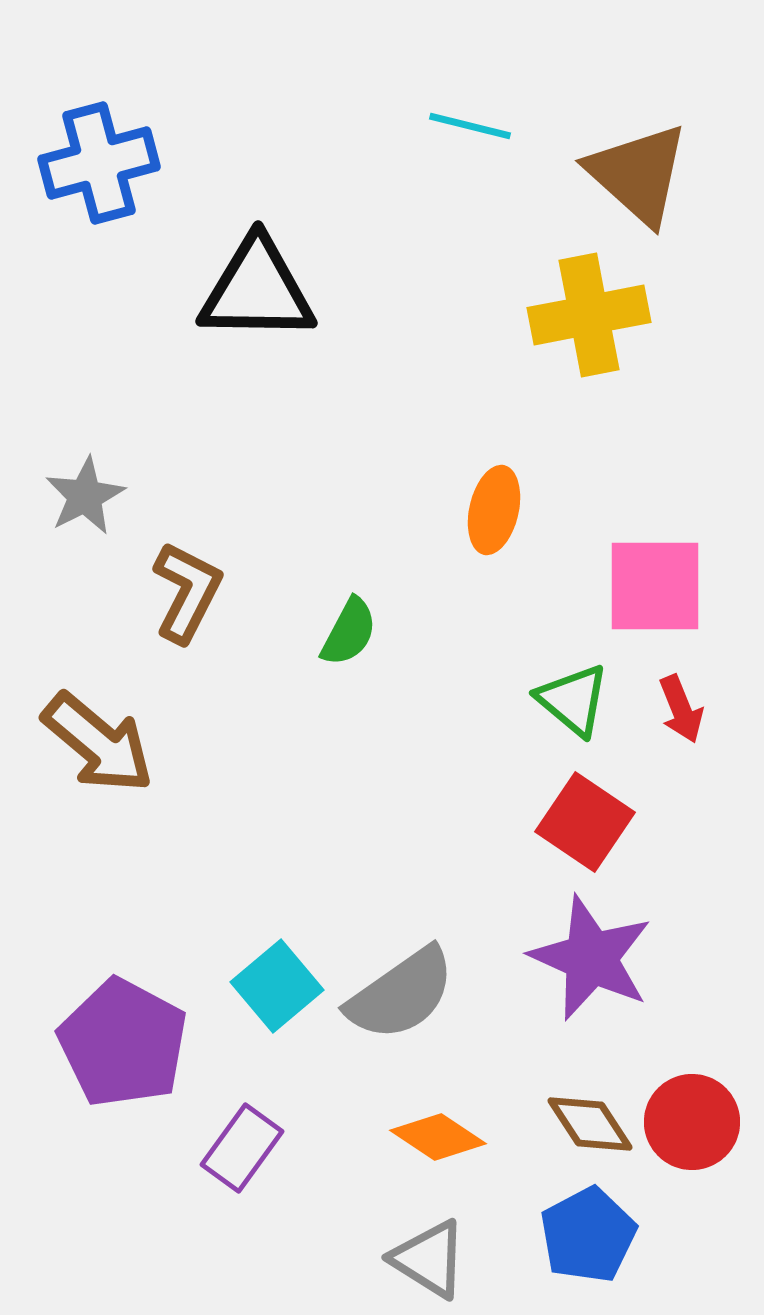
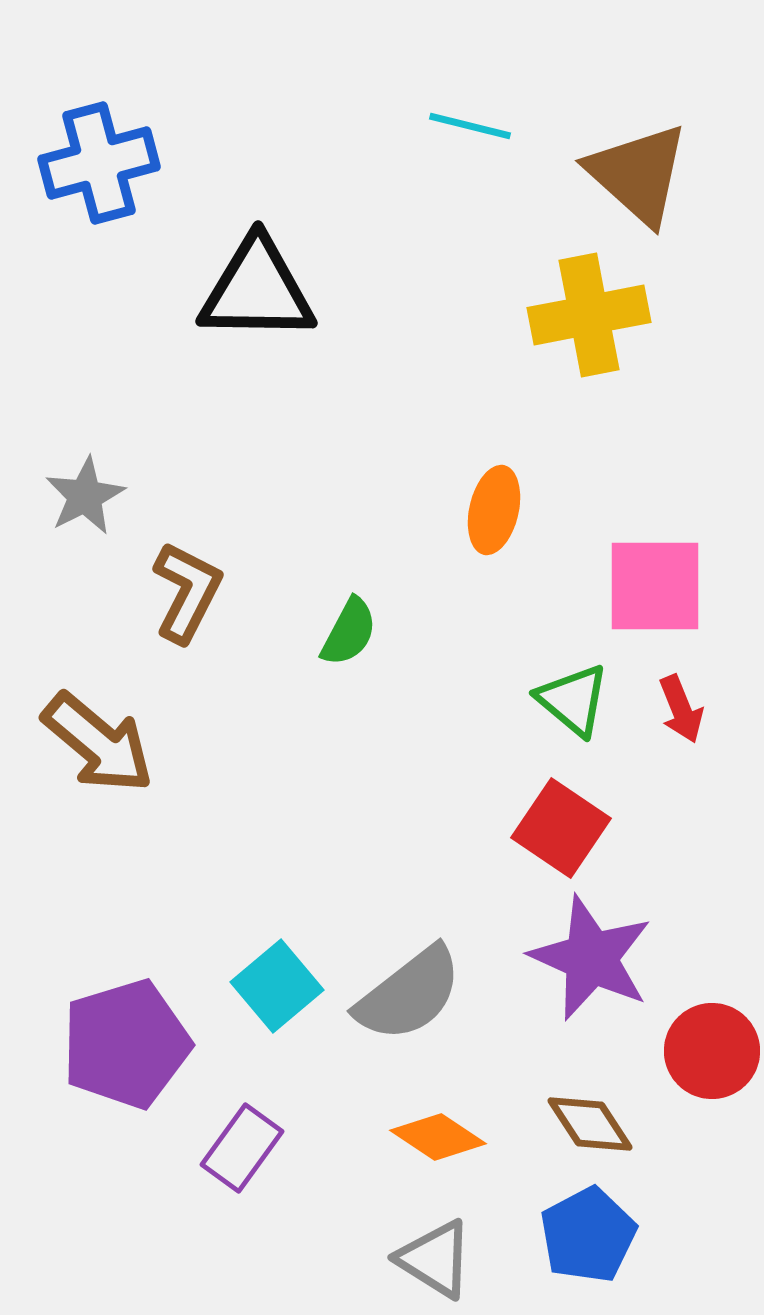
red square: moved 24 px left, 6 px down
gray semicircle: moved 8 px right; rotated 3 degrees counterclockwise
purple pentagon: moved 3 px right, 1 px down; rotated 27 degrees clockwise
red circle: moved 20 px right, 71 px up
gray triangle: moved 6 px right
